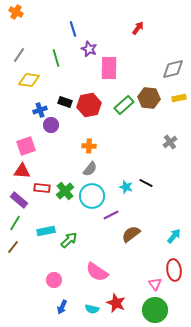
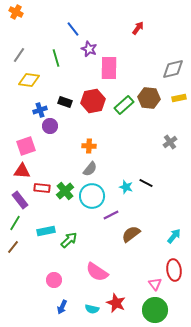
blue line at (73, 29): rotated 21 degrees counterclockwise
red hexagon at (89, 105): moved 4 px right, 4 px up
purple circle at (51, 125): moved 1 px left, 1 px down
purple rectangle at (19, 200): moved 1 px right; rotated 12 degrees clockwise
